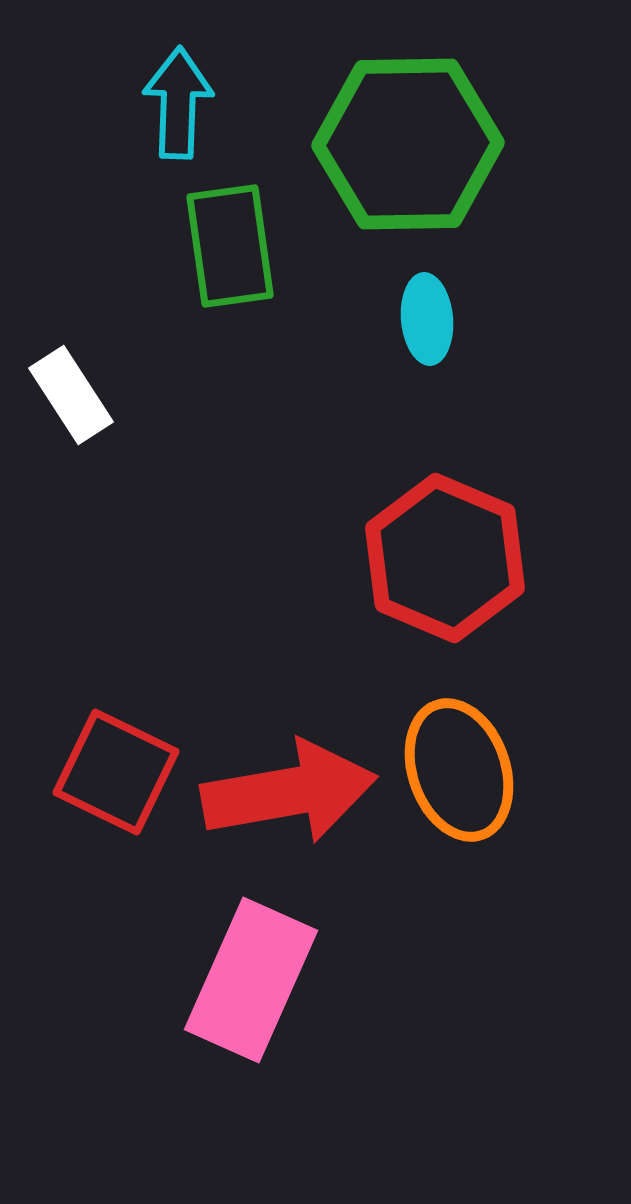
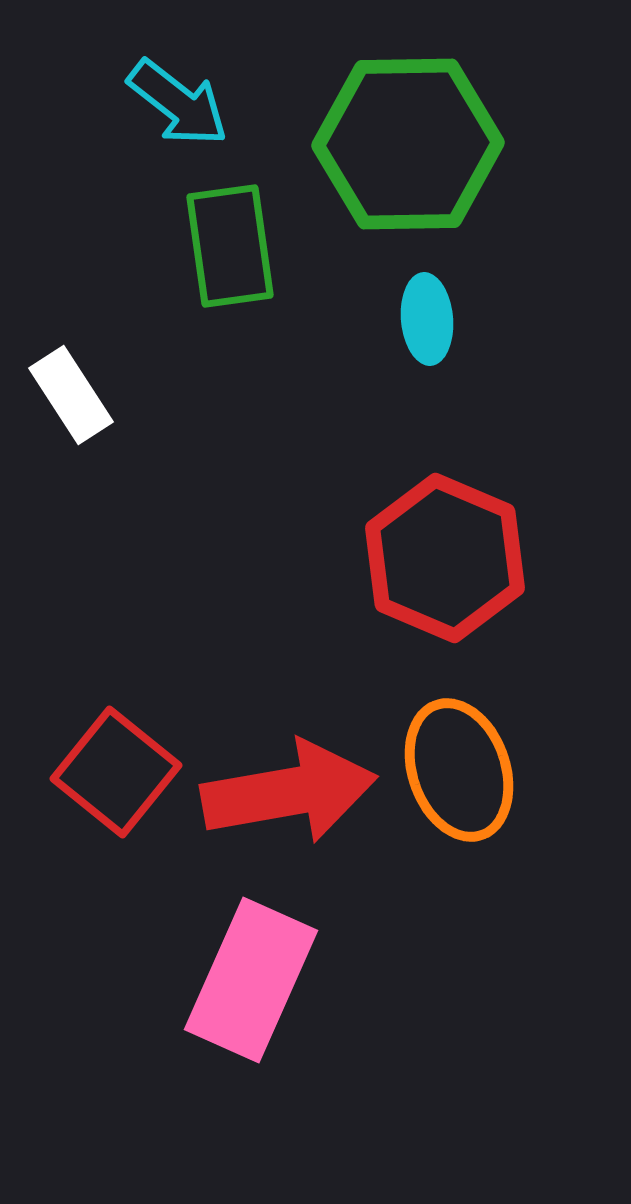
cyan arrow: rotated 126 degrees clockwise
red square: rotated 13 degrees clockwise
